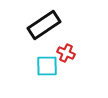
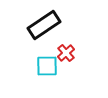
red cross: rotated 24 degrees clockwise
